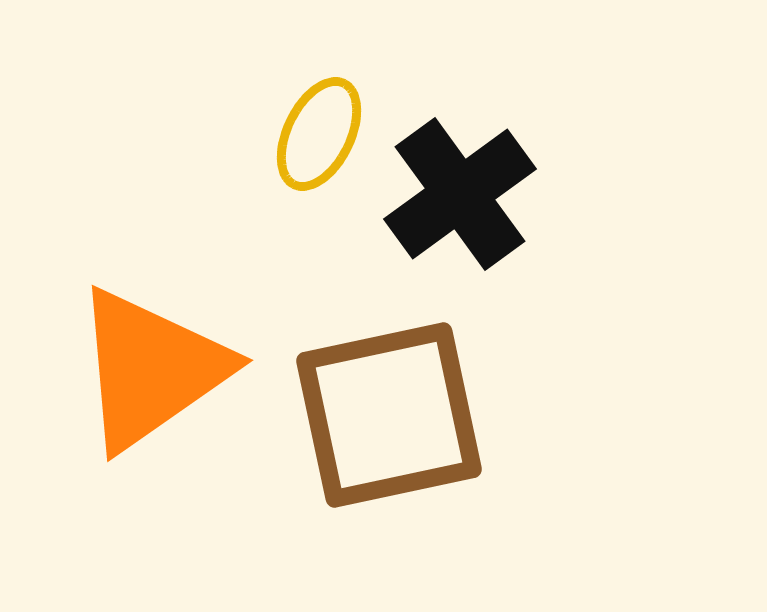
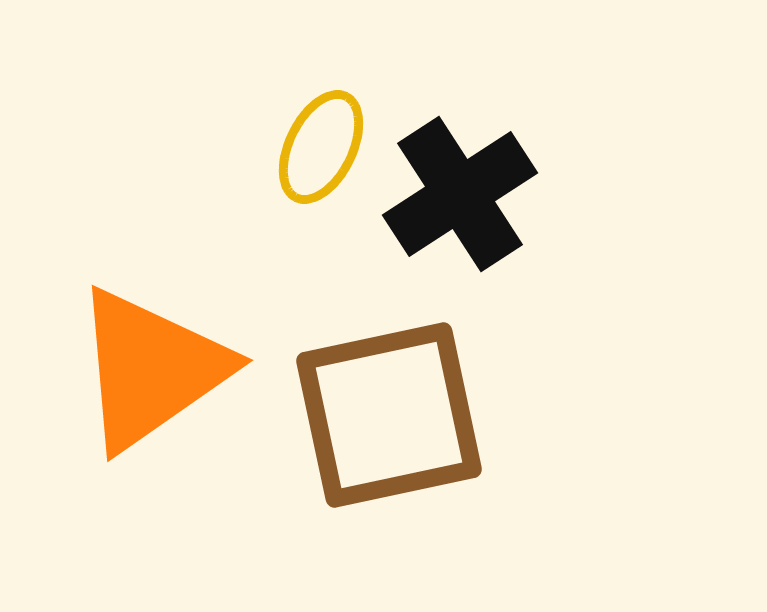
yellow ellipse: moved 2 px right, 13 px down
black cross: rotated 3 degrees clockwise
